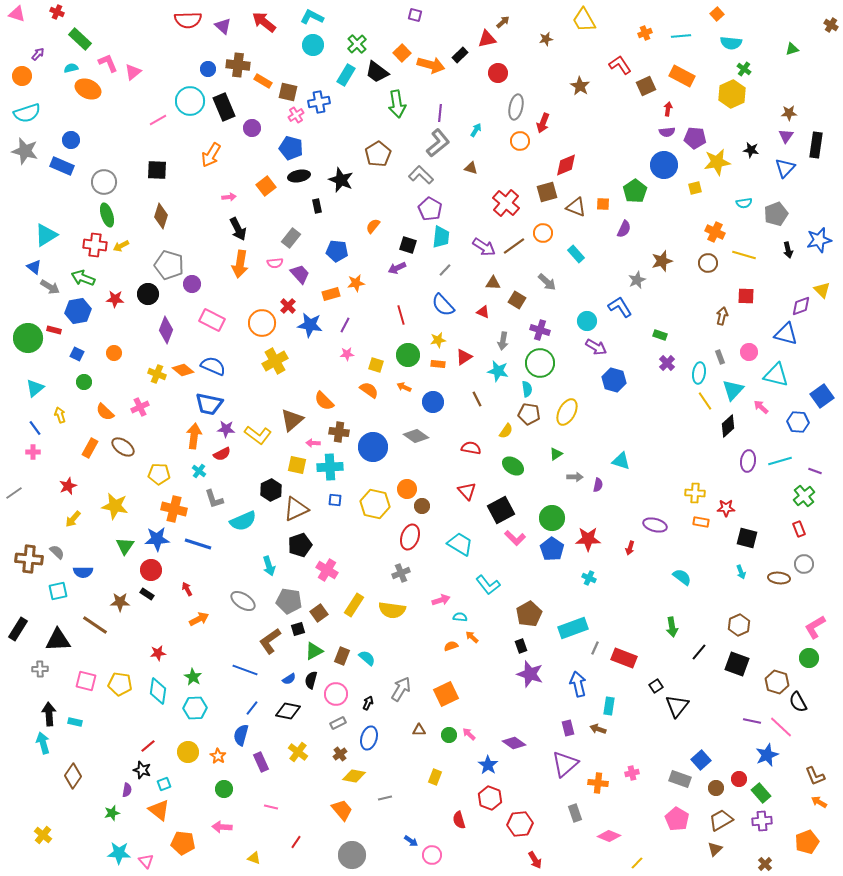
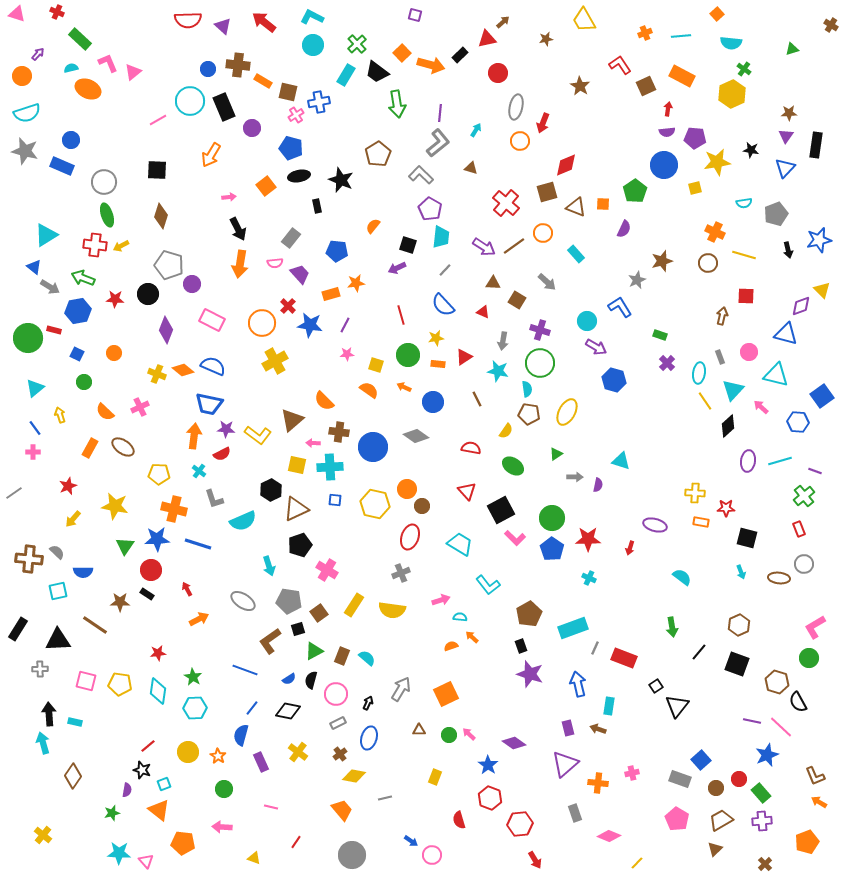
yellow star at (438, 340): moved 2 px left, 2 px up
